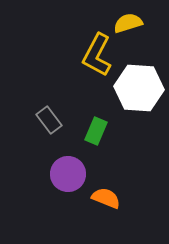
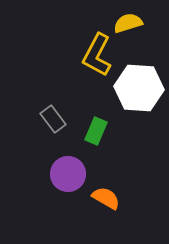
gray rectangle: moved 4 px right, 1 px up
orange semicircle: rotated 8 degrees clockwise
